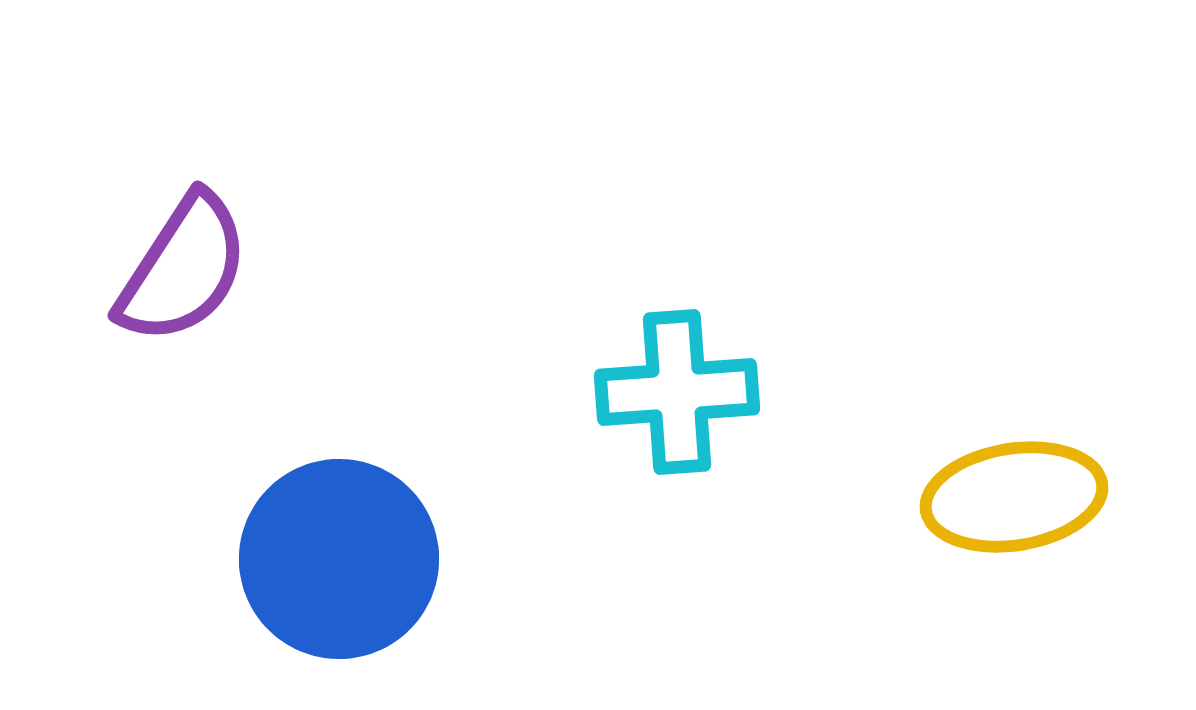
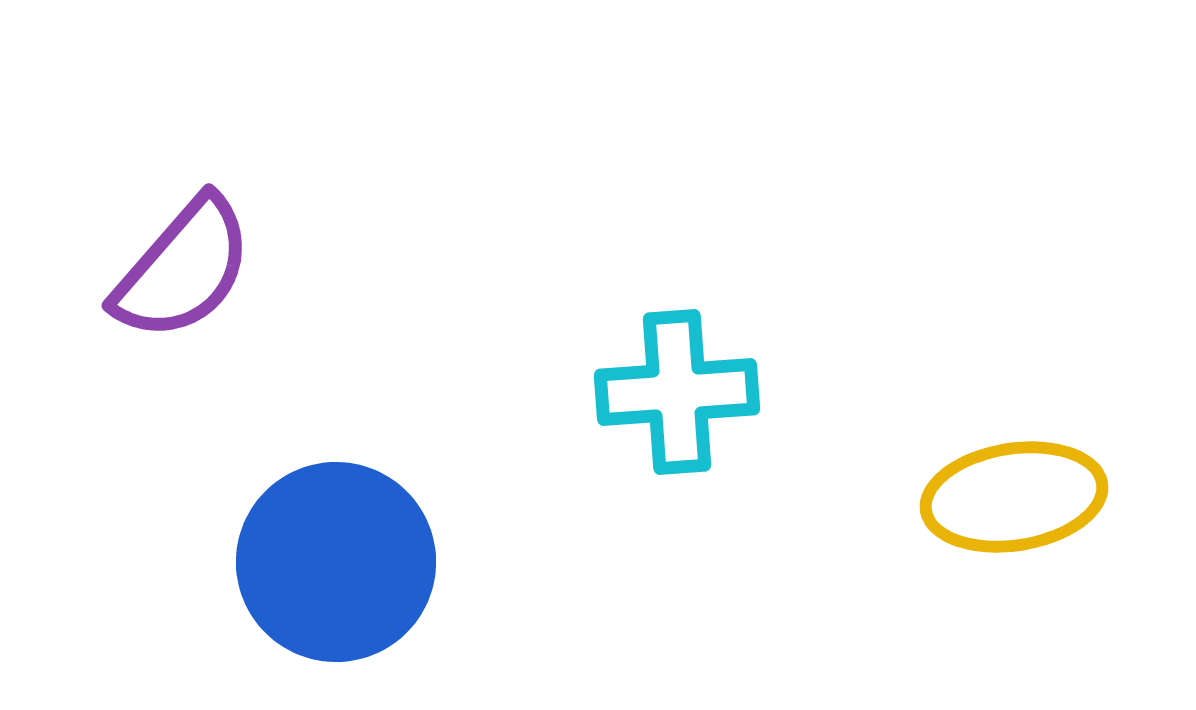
purple semicircle: rotated 8 degrees clockwise
blue circle: moved 3 px left, 3 px down
